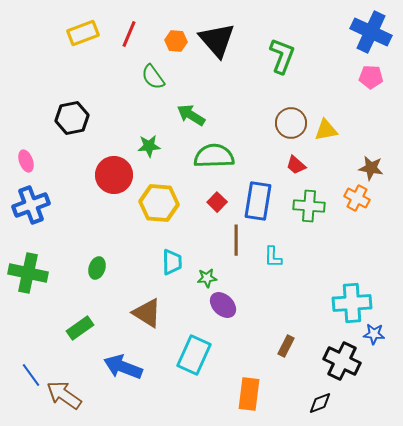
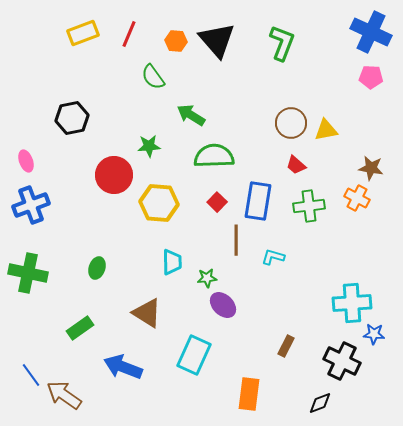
green L-shape at (282, 56): moved 13 px up
green cross at (309, 206): rotated 12 degrees counterclockwise
cyan L-shape at (273, 257): rotated 105 degrees clockwise
